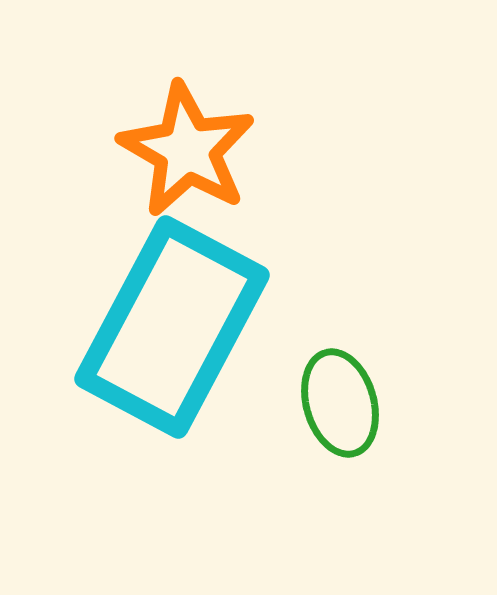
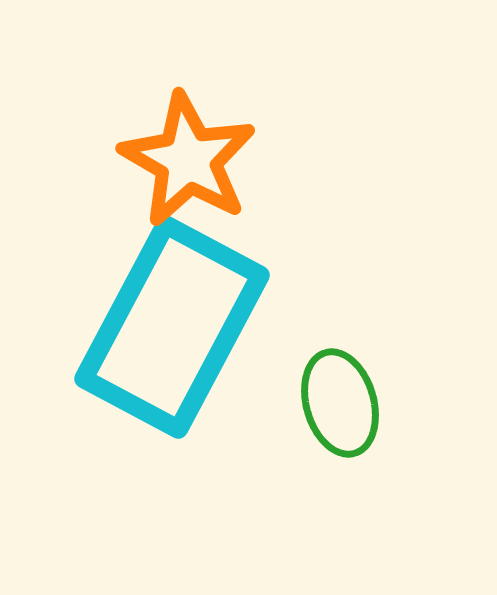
orange star: moved 1 px right, 10 px down
